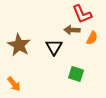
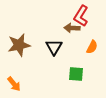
red L-shape: moved 1 px left, 2 px down; rotated 55 degrees clockwise
brown arrow: moved 2 px up
orange semicircle: moved 9 px down
brown star: rotated 30 degrees clockwise
green square: rotated 14 degrees counterclockwise
